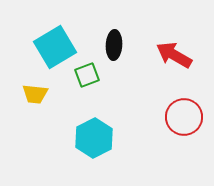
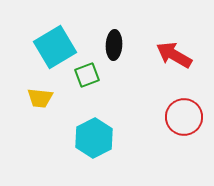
yellow trapezoid: moved 5 px right, 4 px down
